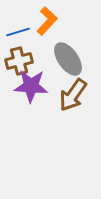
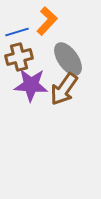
blue line: moved 1 px left
brown cross: moved 4 px up
purple star: moved 1 px up
brown arrow: moved 9 px left, 6 px up
